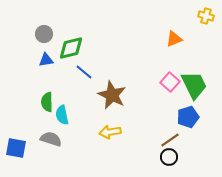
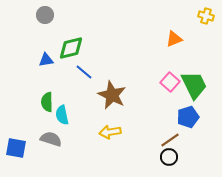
gray circle: moved 1 px right, 19 px up
